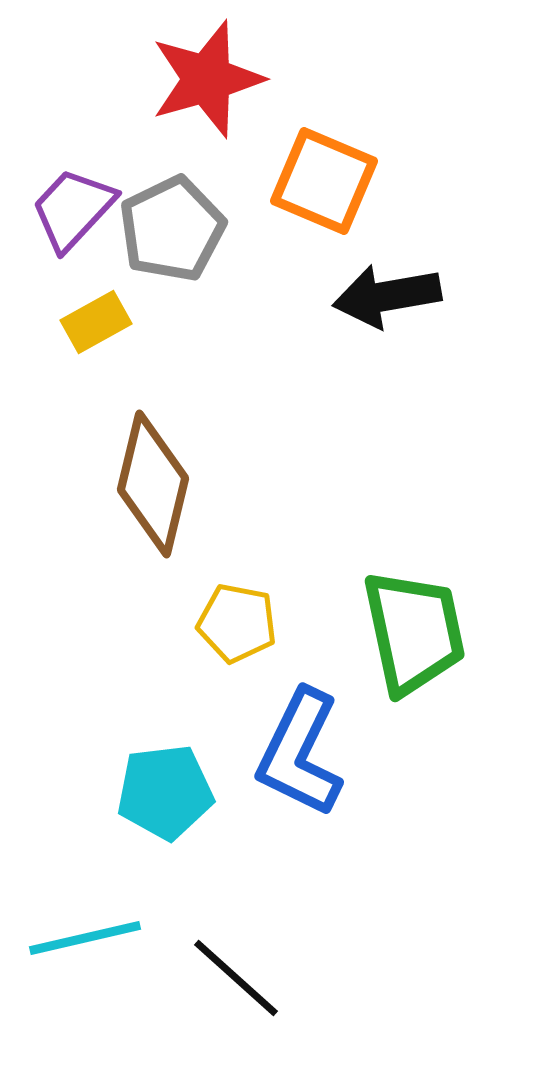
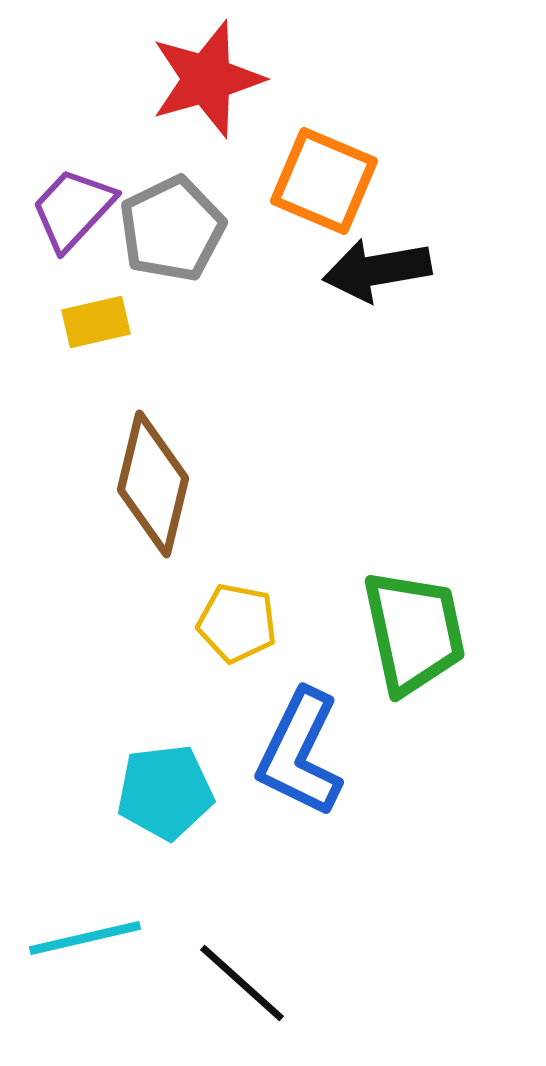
black arrow: moved 10 px left, 26 px up
yellow rectangle: rotated 16 degrees clockwise
black line: moved 6 px right, 5 px down
